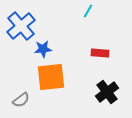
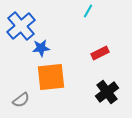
blue star: moved 2 px left, 1 px up
red rectangle: rotated 30 degrees counterclockwise
